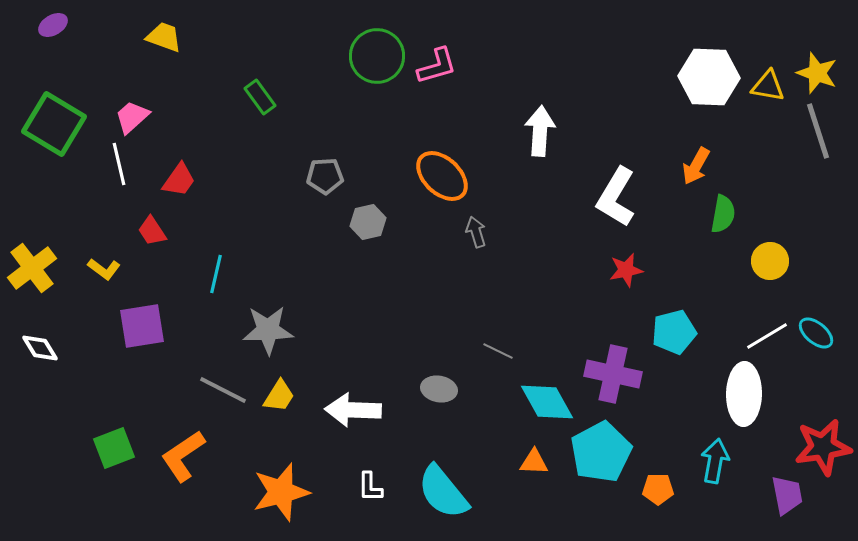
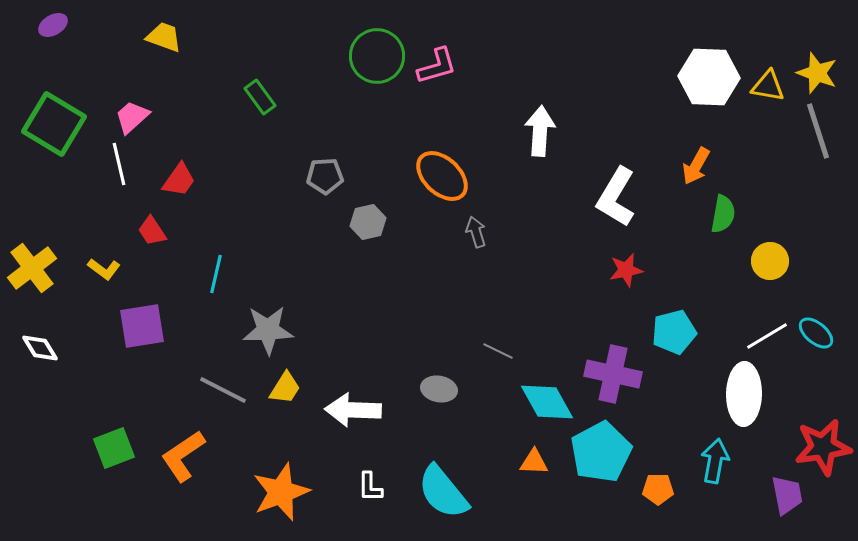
yellow trapezoid at (279, 396): moved 6 px right, 8 px up
orange star at (281, 492): rotated 6 degrees counterclockwise
